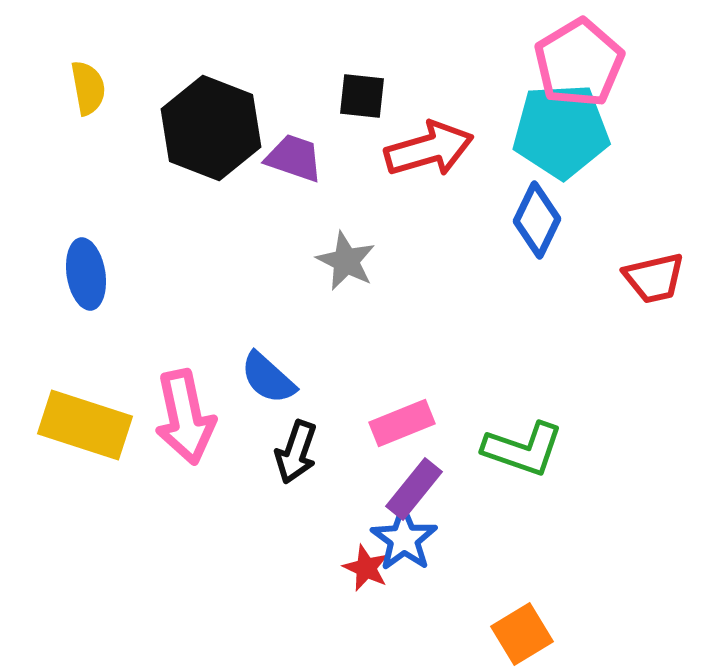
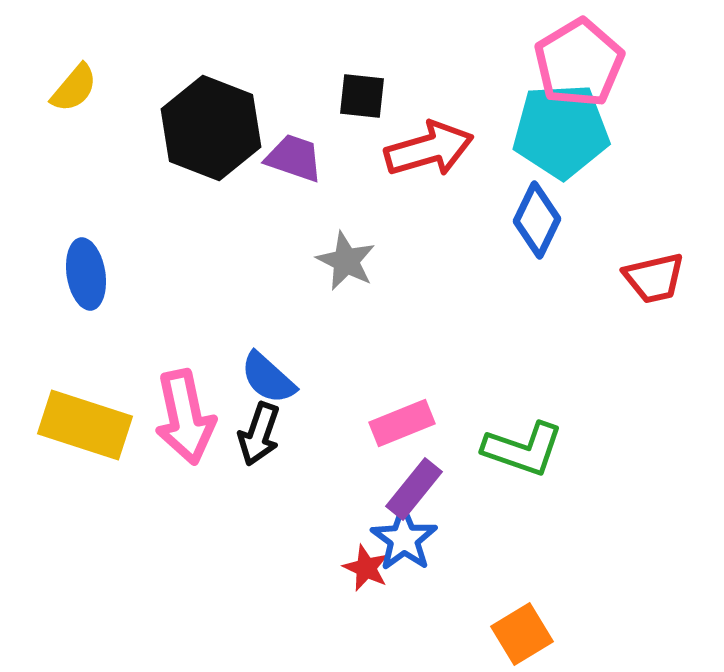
yellow semicircle: moved 14 px left; rotated 50 degrees clockwise
black arrow: moved 37 px left, 18 px up
